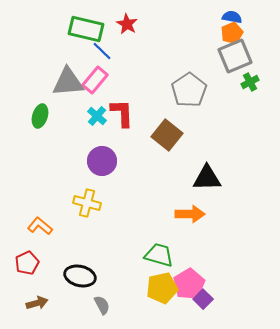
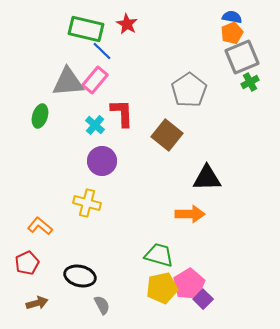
gray square: moved 7 px right, 1 px down
cyan cross: moved 2 px left, 9 px down
